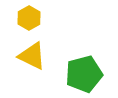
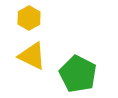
green pentagon: moved 6 px left; rotated 30 degrees counterclockwise
